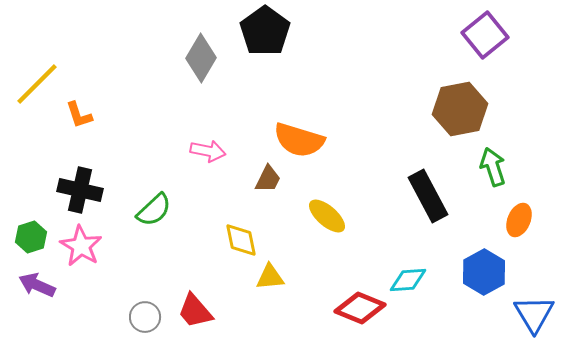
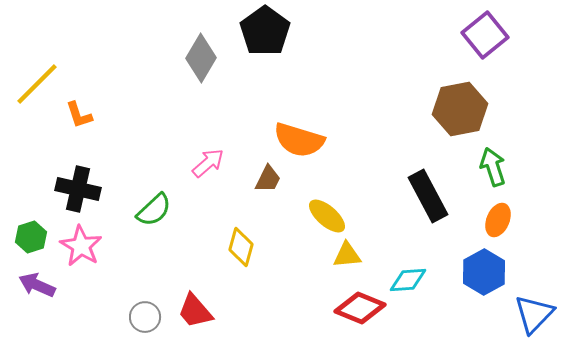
pink arrow: moved 12 px down; rotated 52 degrees counterclockwise
black cross: moved 2 px left, 1 px up
orange ellipse: moved 21 px left
yellow diamond: moved 7 px down; rotated 27 degrees clockwise
yellow triangle: moved 77 px right, 22 px up
blue triangle: rotated 15 degrees clockwise
